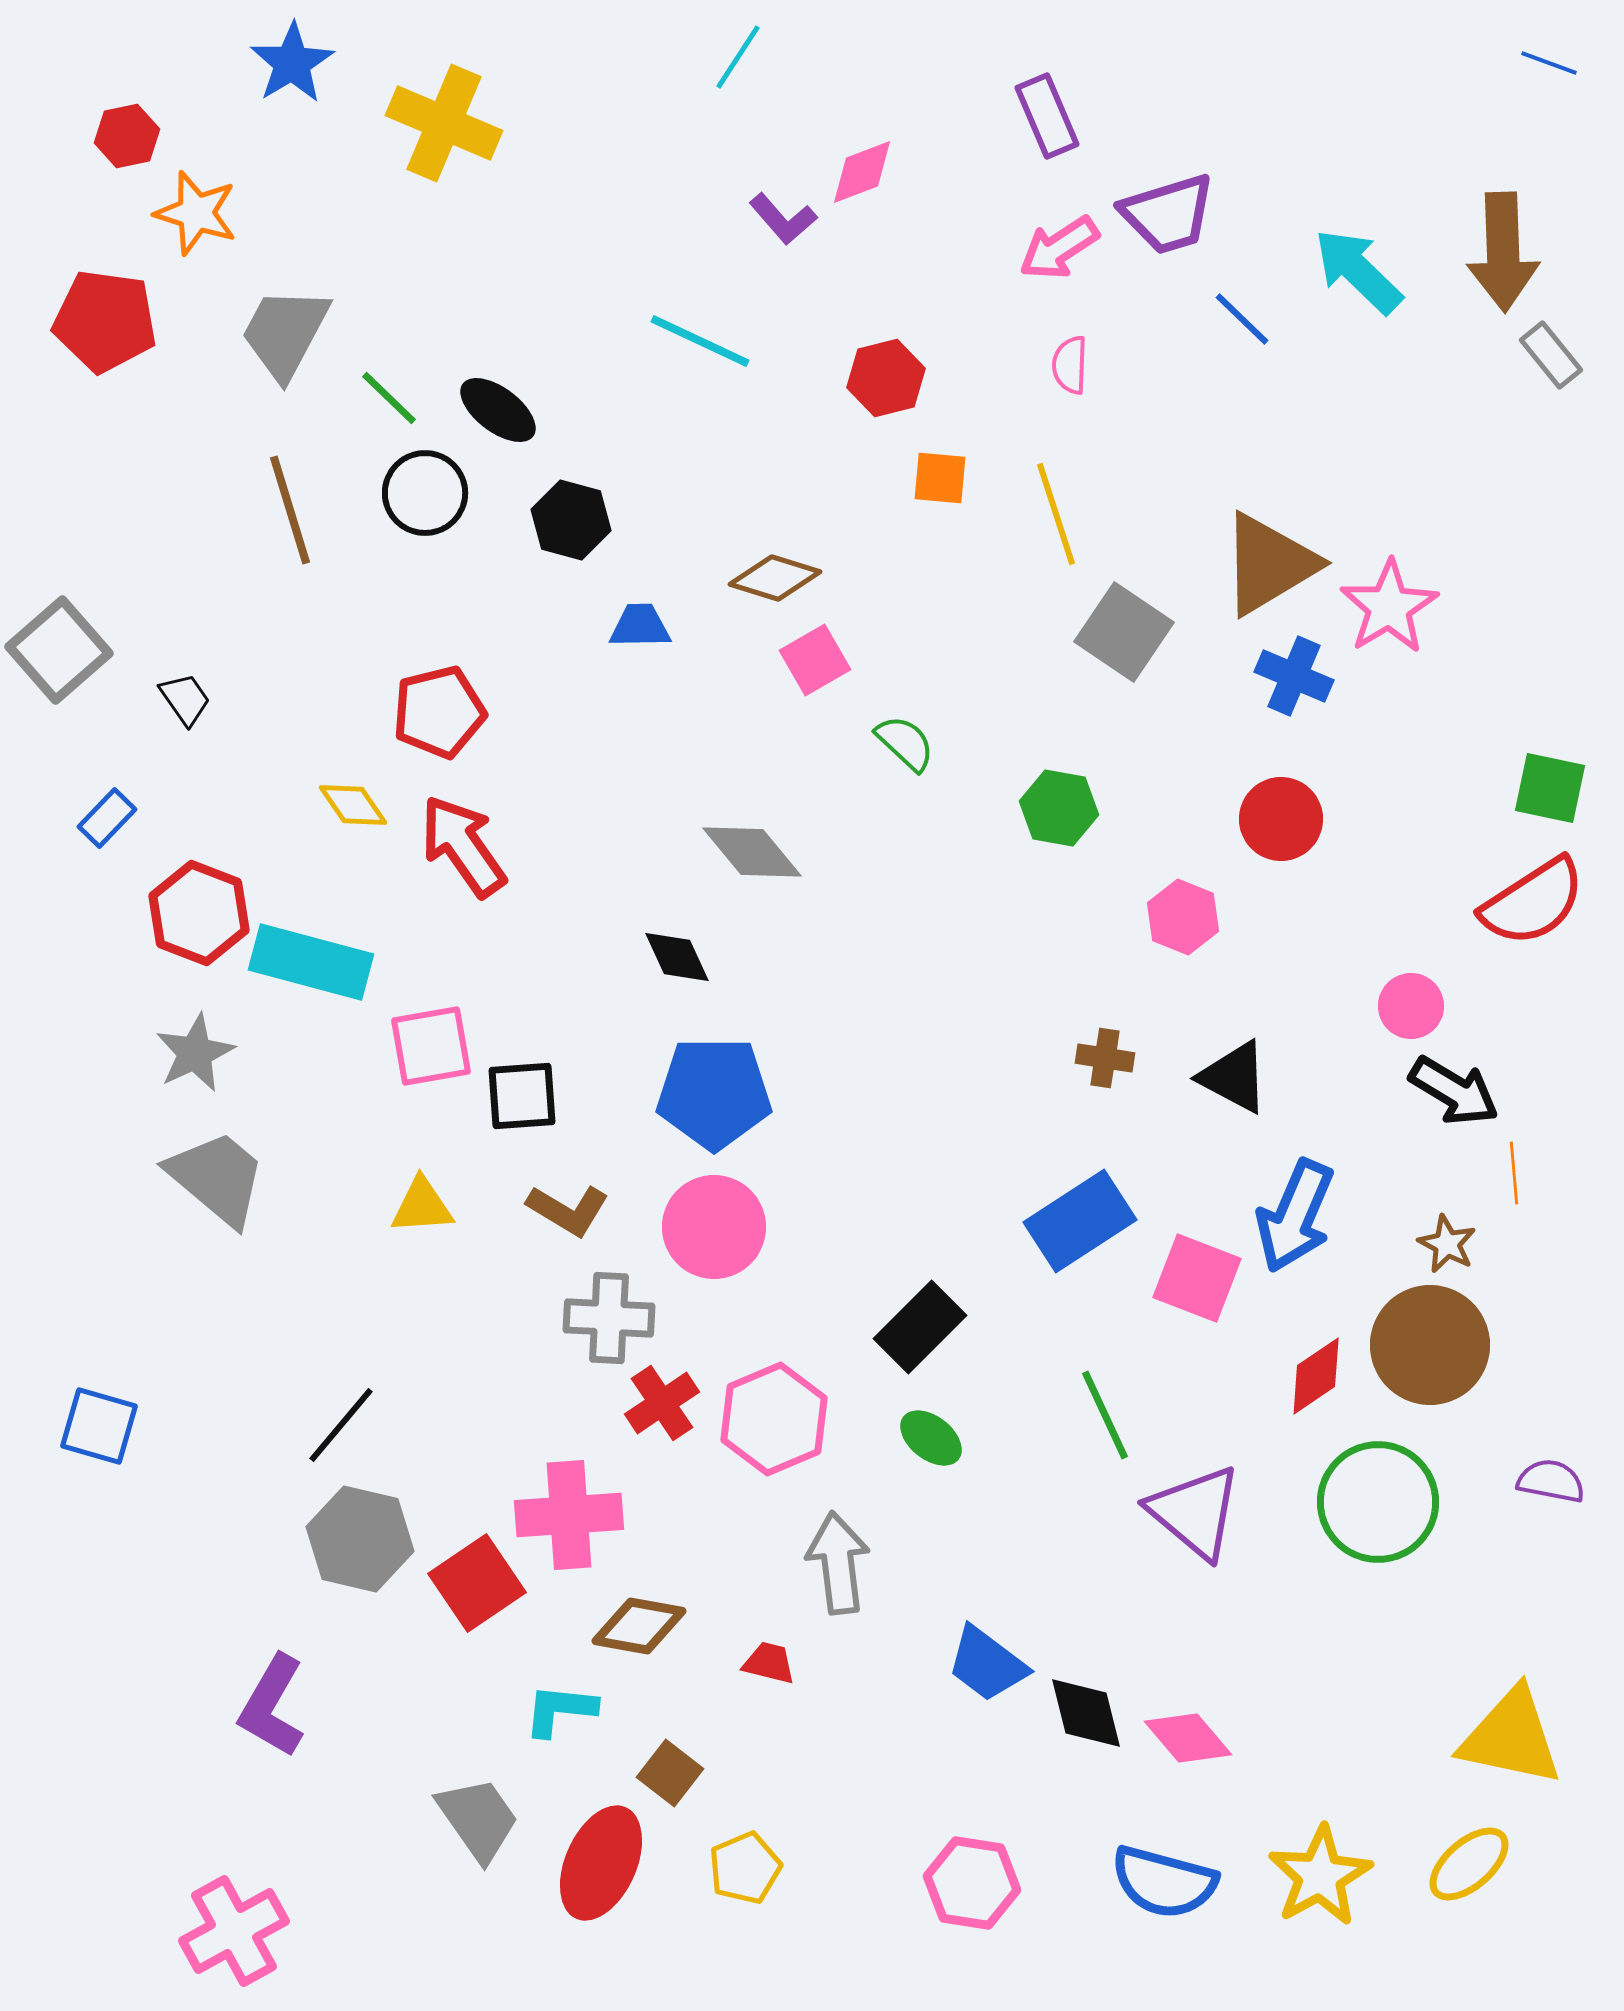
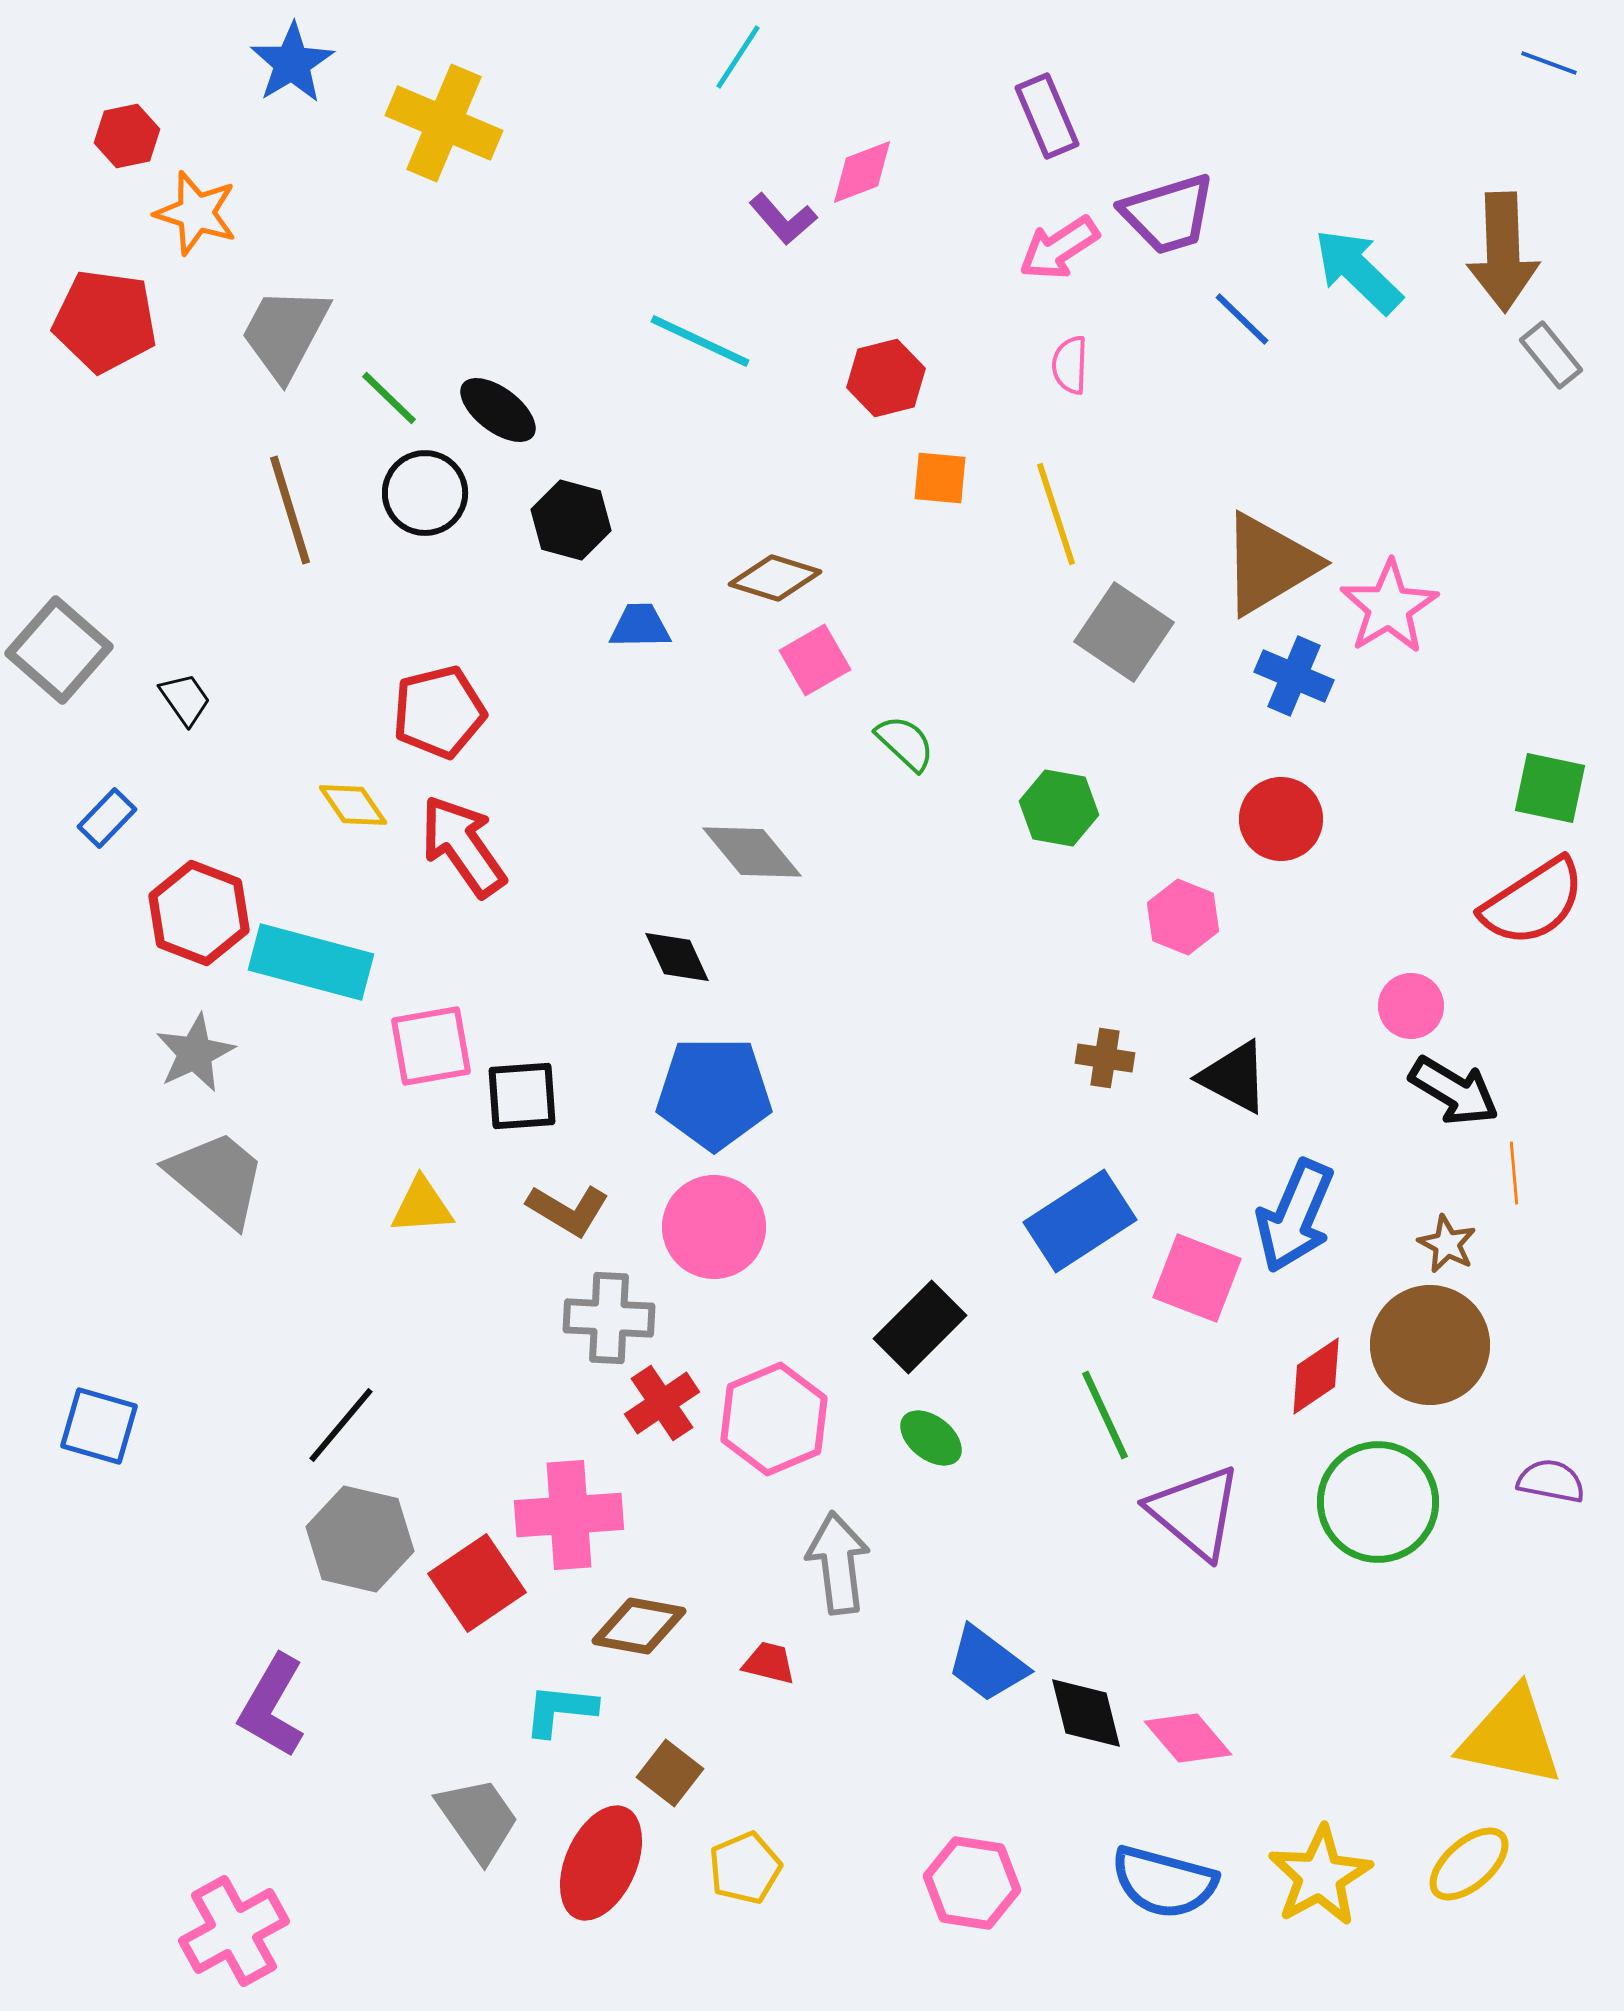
gray square at (59, 650): rotated 8 degrees counterclockwise
